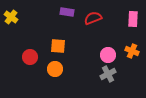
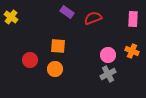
purple rectangle: rotated 24 degrees clockwise
red circle: moved 3 px down
